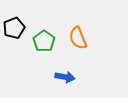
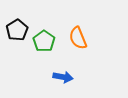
black pentagon: moved 3 px right, 2 px down; rotated 10 degrees counterclockwise
blue arrow: moved 2 px left
